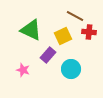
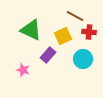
cyan circle: moved 12 px right, 10 px up
